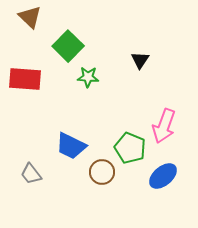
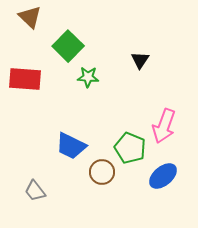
gray trapezoid: moved 4 px right, 17 px down
